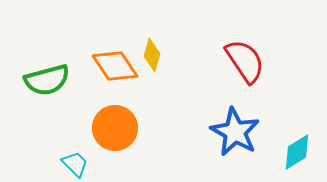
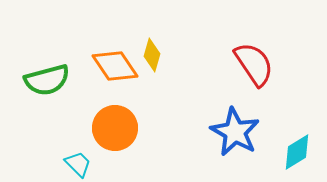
red semicircle: moved 9 px right, 3 px down
cyan trapezoid: moved 3 px right
